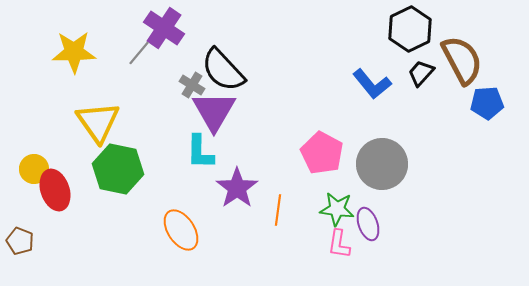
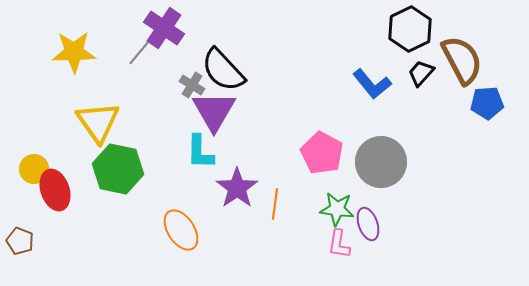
gray circle: moved 1 px left, 2 px up
orange line: moved 3 px left, 6 px up
